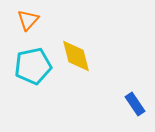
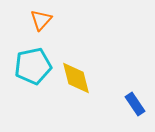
orange triangle: moved 13 px right
yellow diamond: moved 22 px down
